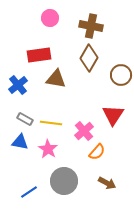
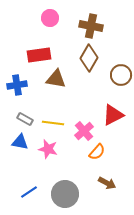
blue cross: moved 1 px left; rotated 30 degrees clockwise
red triangle: rotated 30 degrees clockwise
yellow line: moved 2 px right
pink star: rotated 18 degrees counterclockwise
gray circle: moved 1 px right, 13 px down
